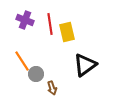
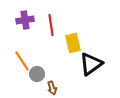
purple cross: rotated 30 degrees counterclockwise
red line: moved 1 px right, 1 px down
yellow rectangle: moved 6 px right, 11 px down
black triangle: moved 6 px right, 1 px up
gray circle: moved 1 px right
